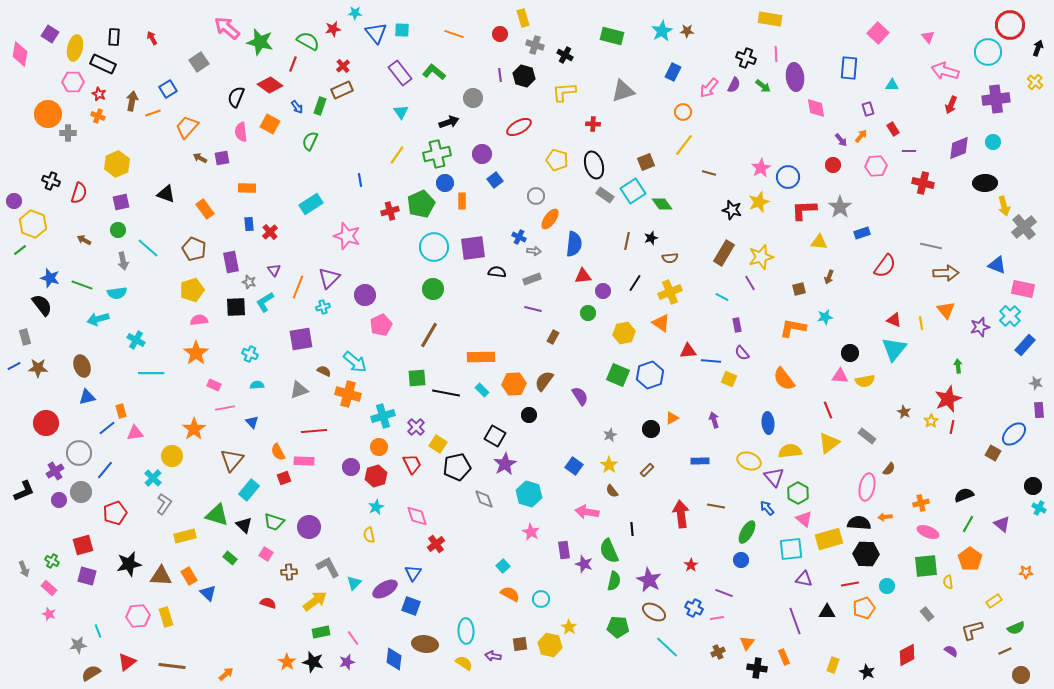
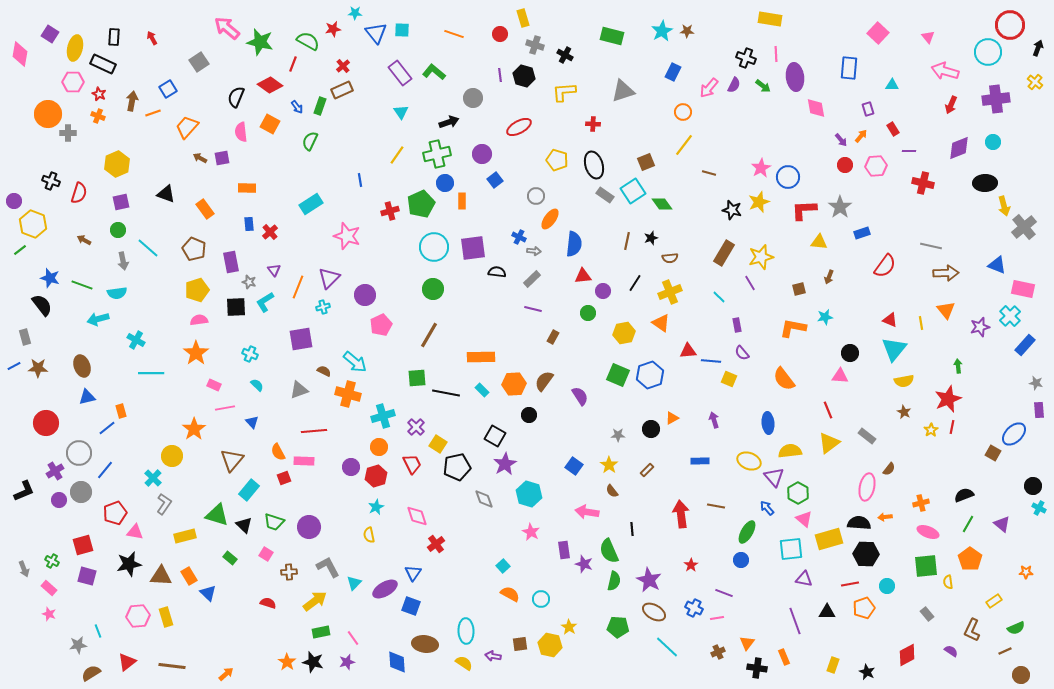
red circle at (833, 165): moved 12 px right
gray rectangle at (532, 279): rotated 24 degrees counterclockwise
yellow pentagon at (192, 290): moved 5 px right
cyan line at (722, 297): moved 3 px left; rotated 16 degrees clockwise
red triangle at (894, 320): moved 4 px left
yellow semicircle at (865, 381): moved 39 px right
cyan semicircle at (257, 385): rotated 48 degrees clockwise
yellow star at (931, 421): moved 9 px down
pink triangle at (135, 433): moved 99 px down; rotated 18 degrees clockwise
gray star at (610, 435): moved 8 px right; rotated 24 degrees clockwise
brown L-shape at (972, 630): rotated 50 degrees counterclockwise
blue diamond at (394, 659): moved 3 px right, 3 px down; rotated 10 degrees counterclockwise
